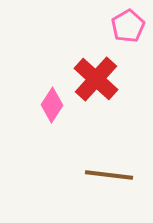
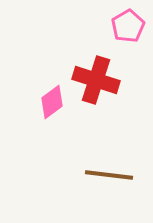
red cross: moved 1 px down; rotated 24 degrees counterclockwise
pink diamond: moved 3 px up; rotated 20 degrees clockwise
